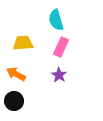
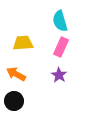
cyan semicircle: moved 4 px right, 1 px down
